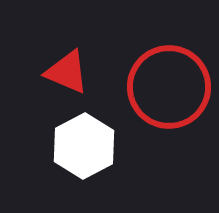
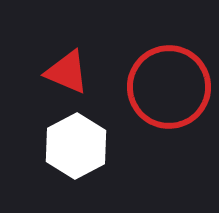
white hexagon: moved 8 px left
